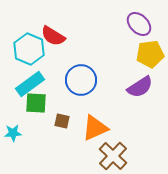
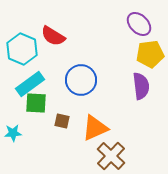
cyan hexagon: moved 7 px left
purple semicircle: moved 1 px right, 1 px up; rotated 64 degrees counterclockwise
brown cross: moved 2 px left
